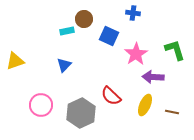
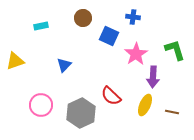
blue cross: moved 4 px down
brown circle: moved 1 px left, 1 px up
cyan rectangle: moved 26 px left, 5 px up
purple arrow: rotated 90 degrees counterclockwise
